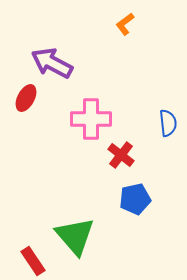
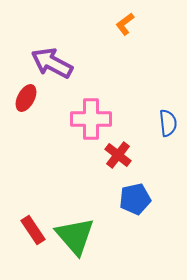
red cross: moved 3 px left
red rectangle: moved 31 px up
